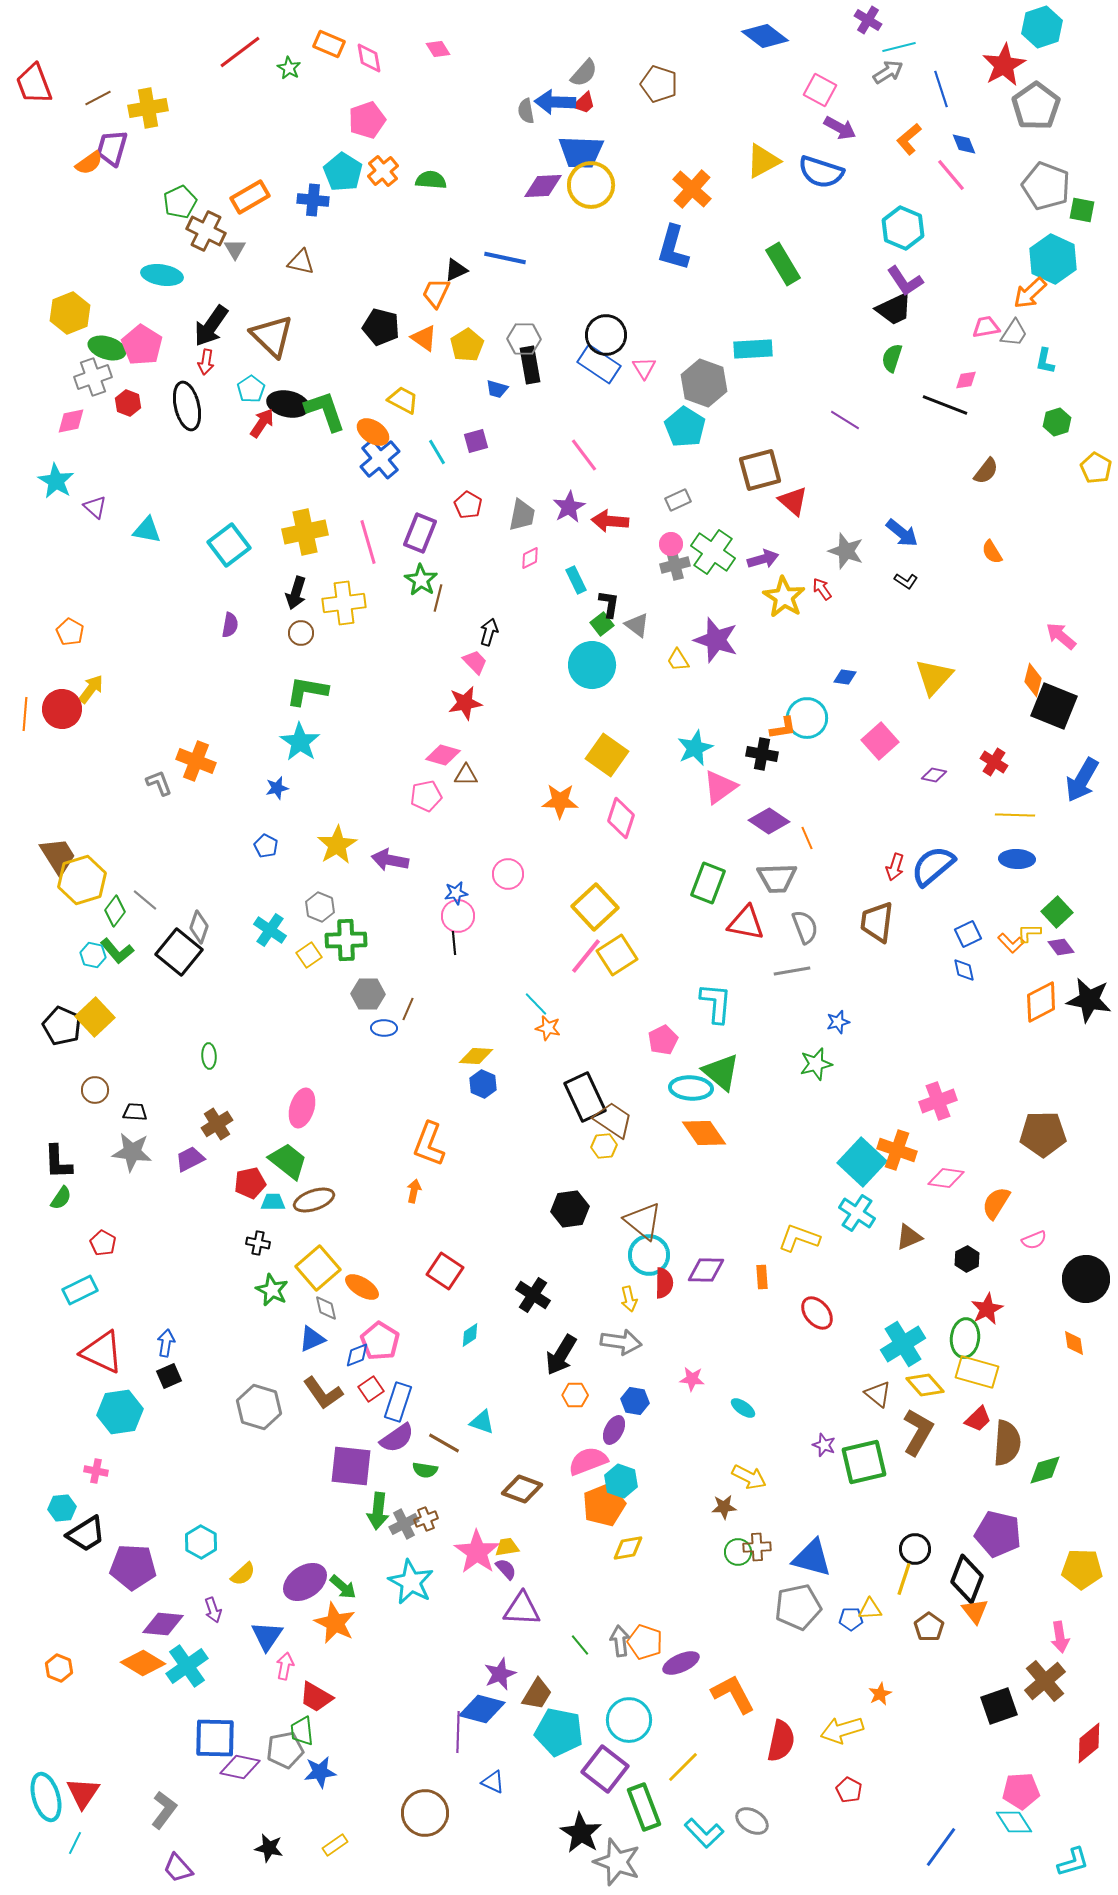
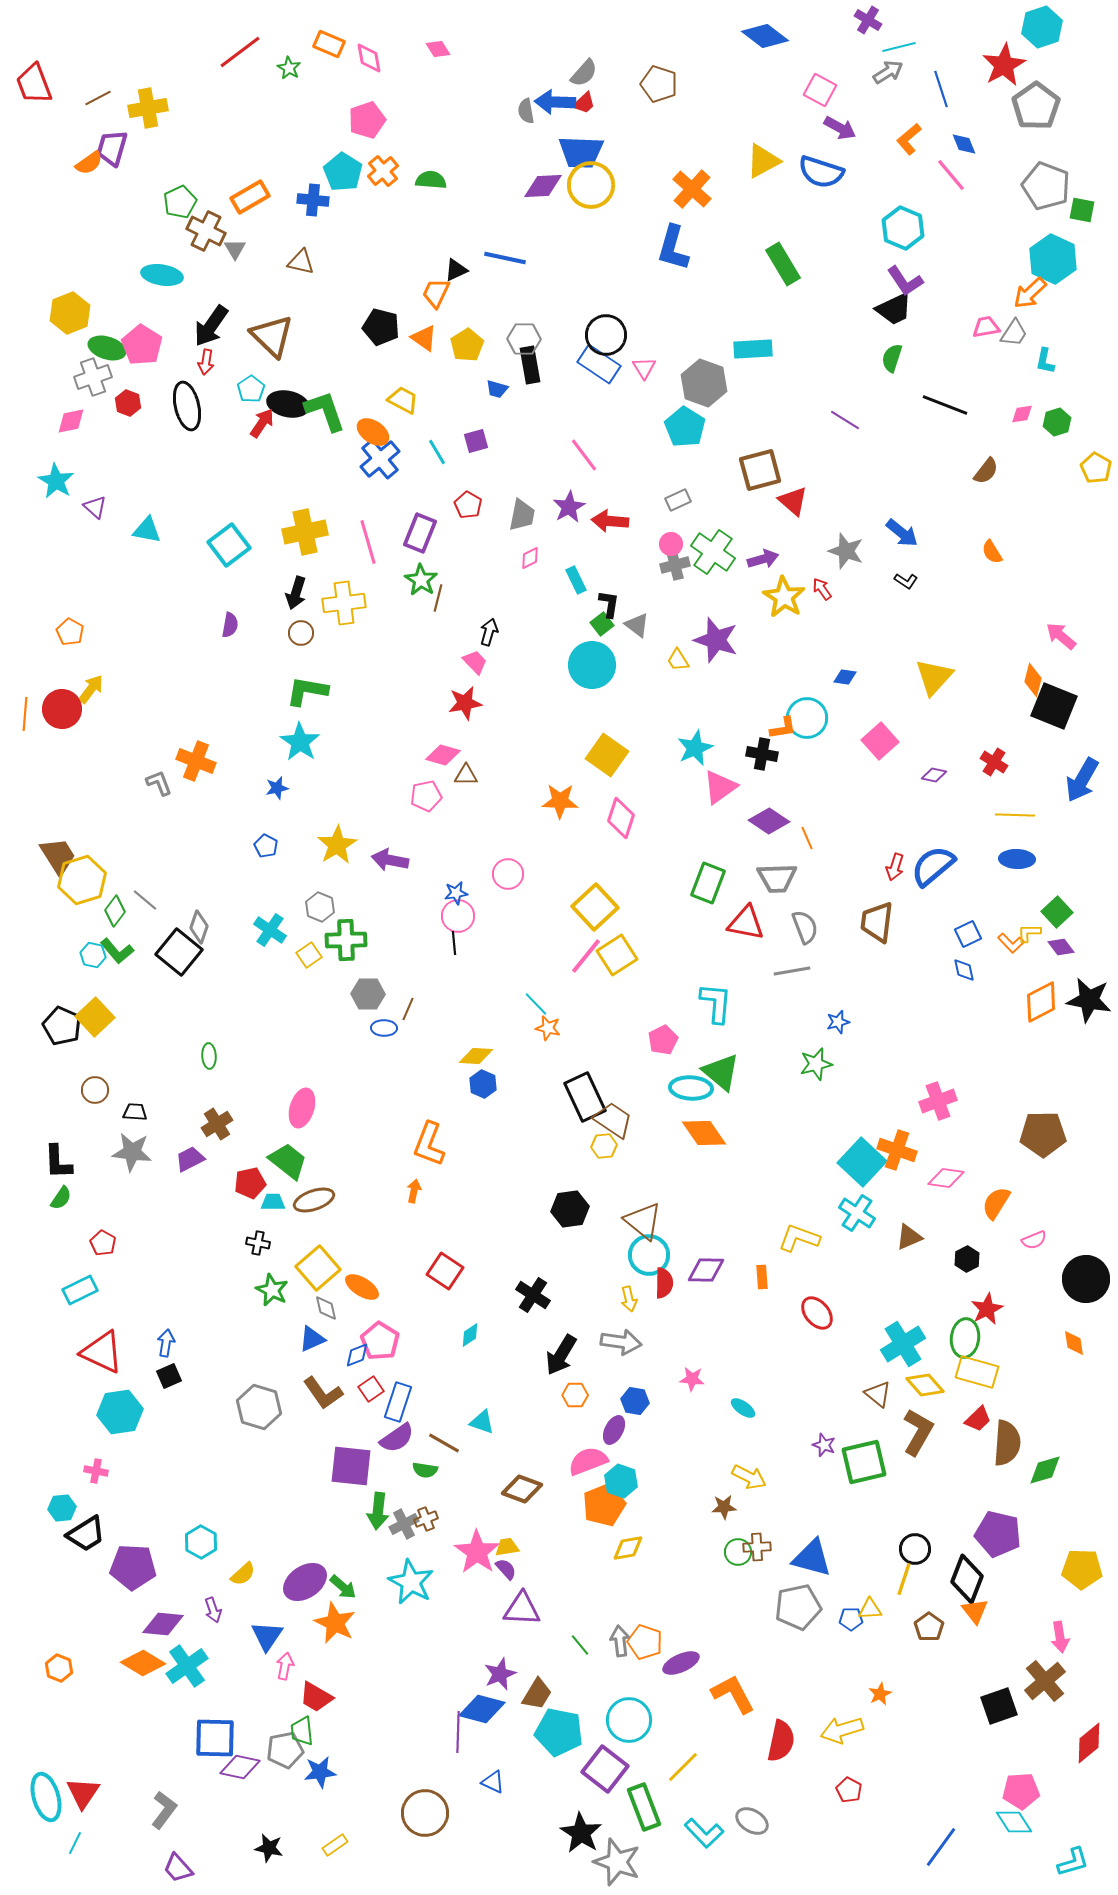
pink diamond at (966, 380): moved 56 px right, 34 px down
